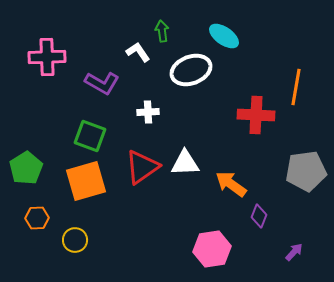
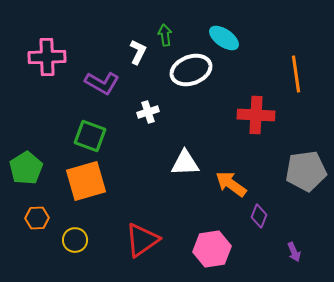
green arrow: moved 3 px right, 4 px down
cyan ellipse: moved 2 px down
white L-shape: rotated 60 degrees clockwise
orange line: moved 13 px up; rotated 18 degrees counterclockwise
white cross: rotated 15 degrees counterclockwise
red triangle: moved 73 px down
purple arrow: rotated 114 degrees clockwise
